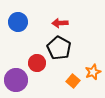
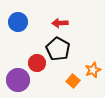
black pentagon: moved 1 px left, 1 px down
orange star: moved 2 px up
purple circle: moved 2 px right
